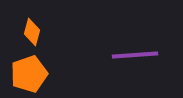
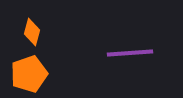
purple line: moved 5 px left, 2 px up
